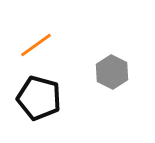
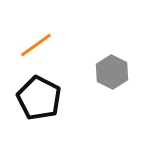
black pentagon: rotated 12 degrees clockwise
